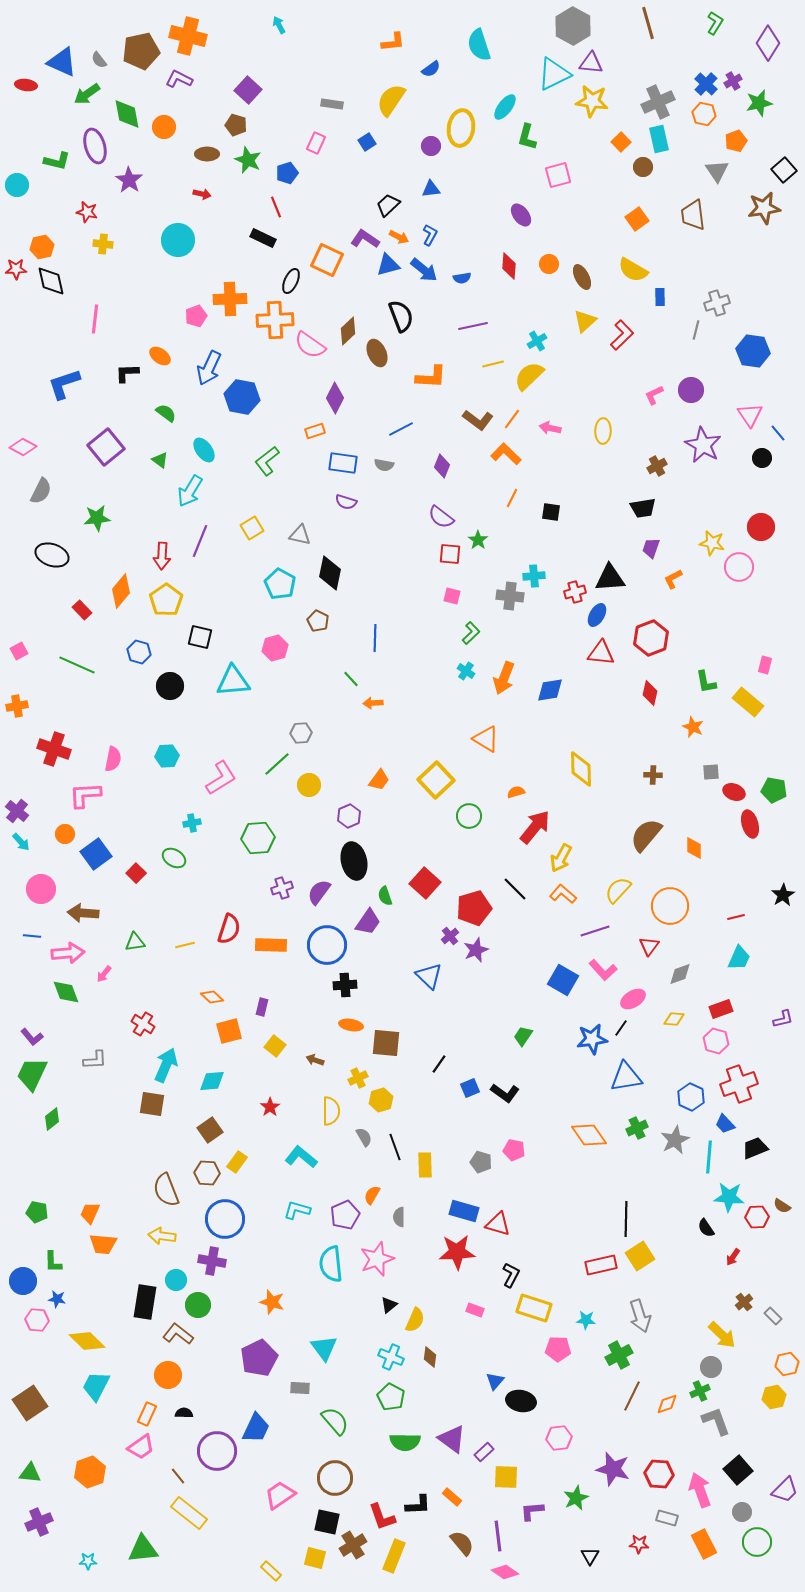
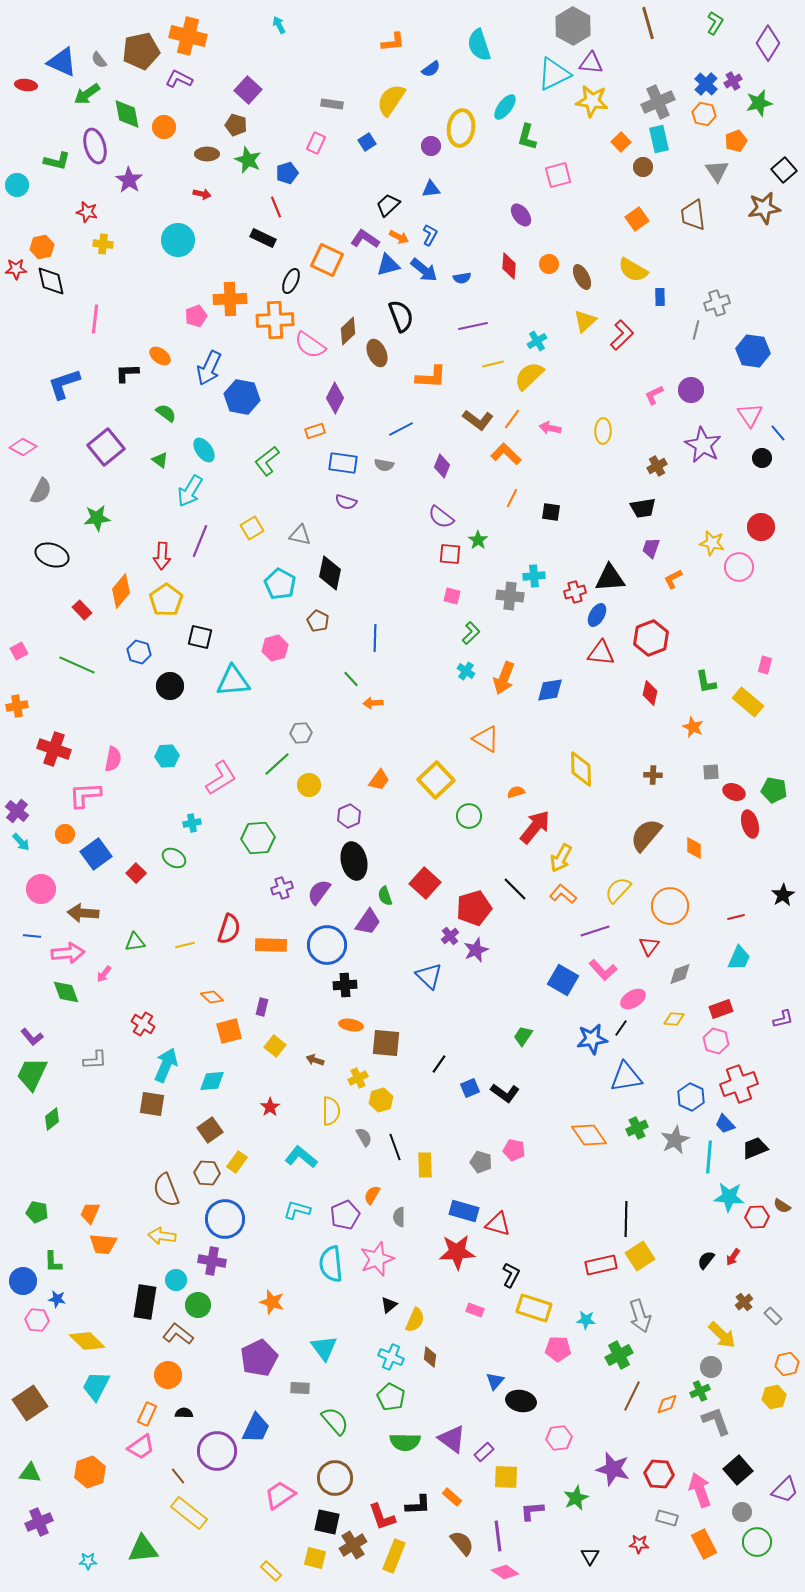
black semicircle at (706, 1228): moved 32 px down; rotated 72 degrees clockwise
